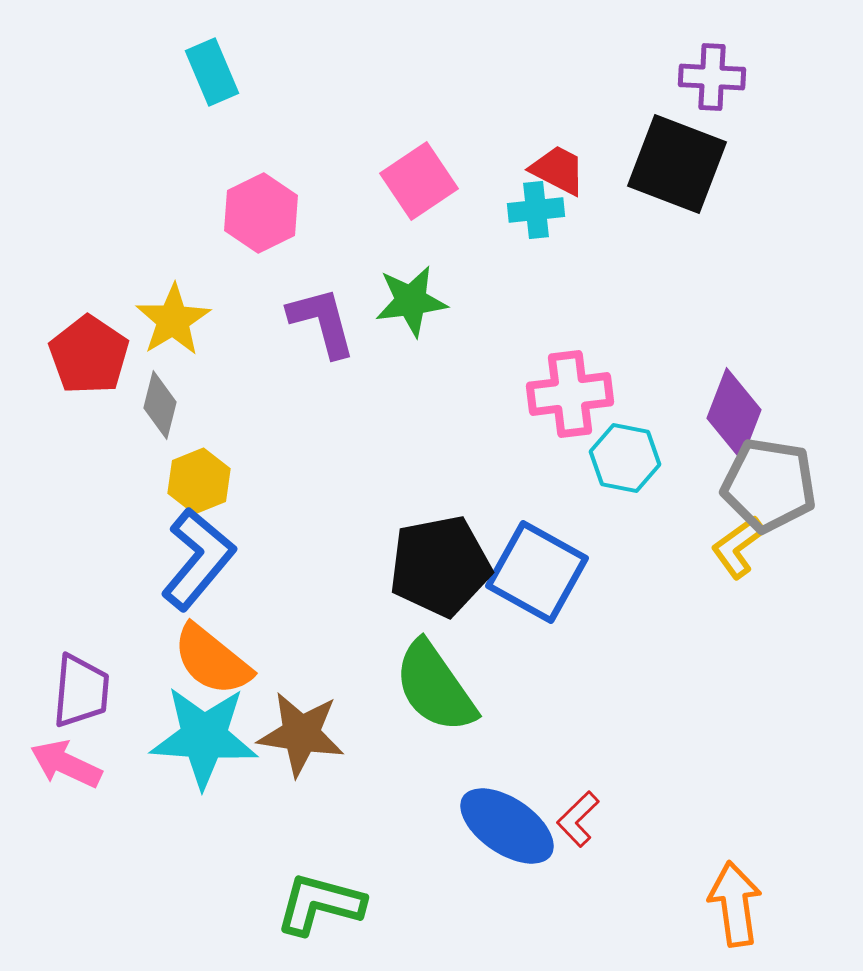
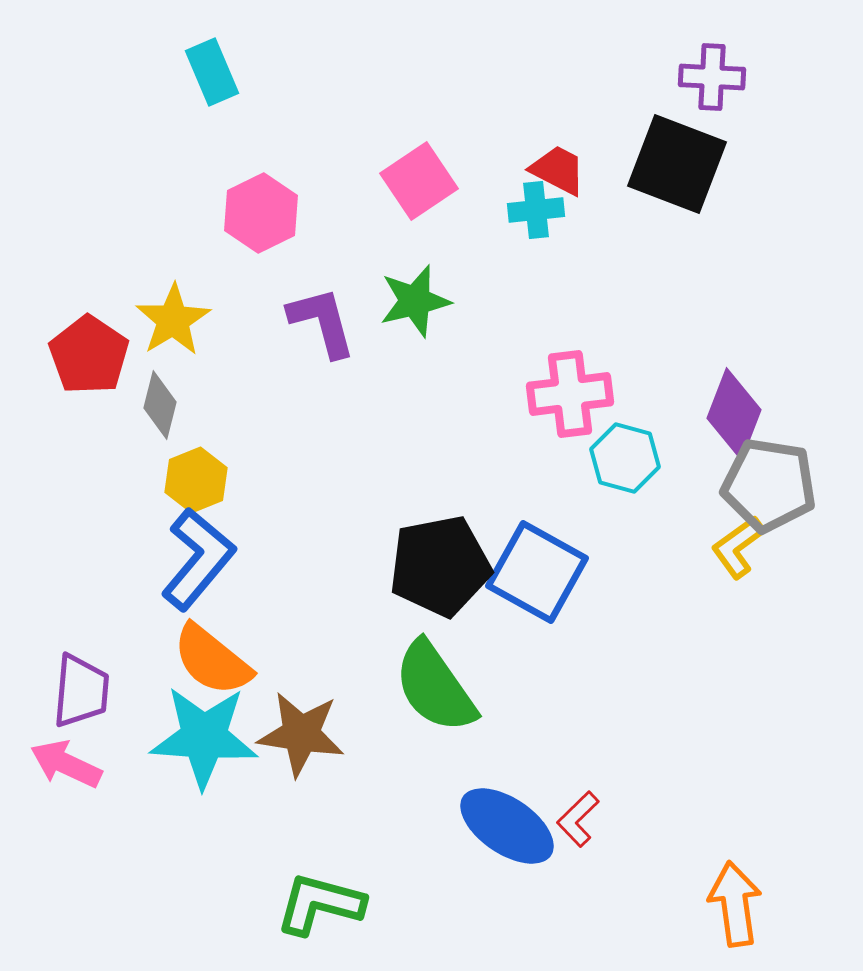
green star: moved 4 px right; rotated 6 degrees counterclockwise
cyan hexagon: rotated 4 degrees clockwise
yellow hexagon: moved 3 px left, 1 px up
